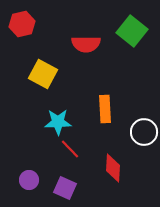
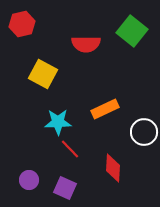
orange rectangle: rotated 68 degrees clockwise
